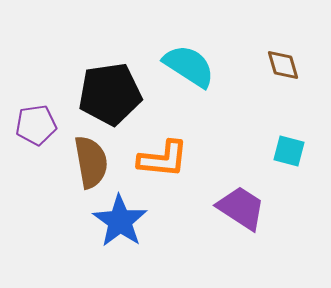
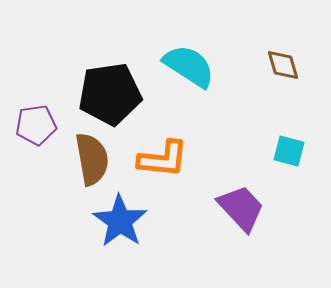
brown semicircle: moved 1 px right, 3 px up
purple trapezoid: rotated 14 degrees clockwise
